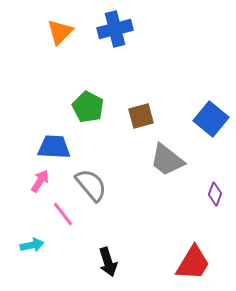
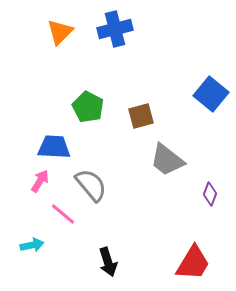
blue square: moved 25 px up
purple diamond: moved 5 px left
pink line: rotated 12 degrees counterclockwise
